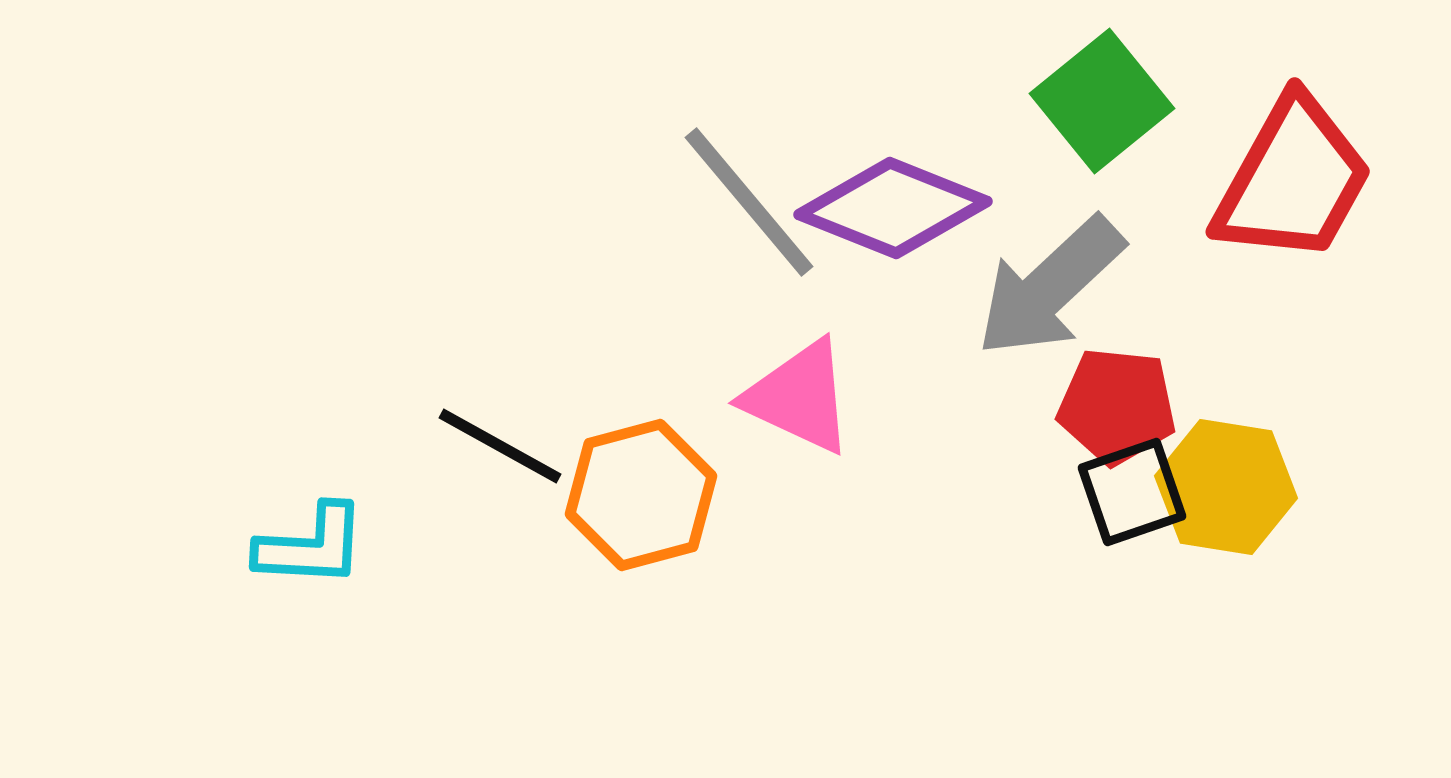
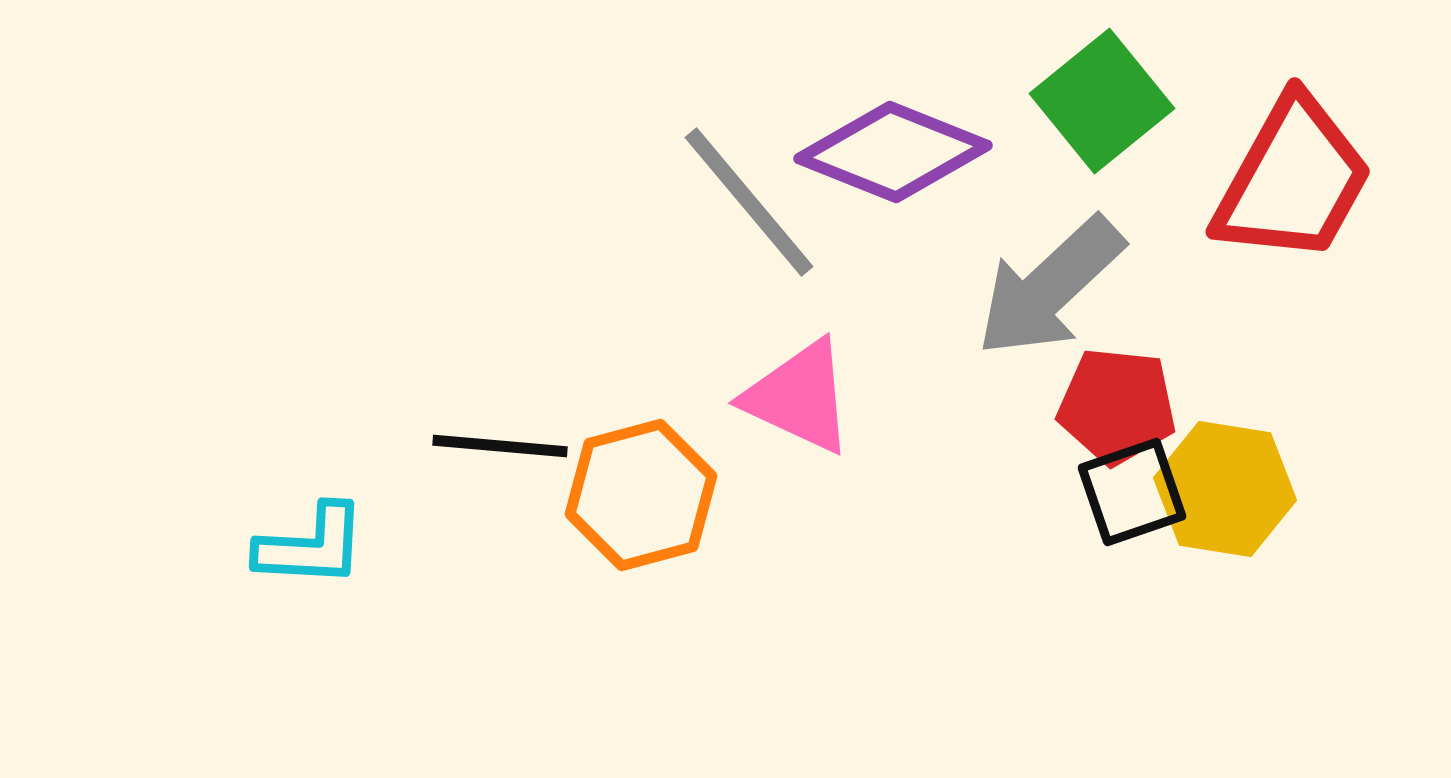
purple diamond: moved 56 px up
black line: rotated 24 degrees counterclockwise
yellow hexagon: moved 1 px left, 2 px down
